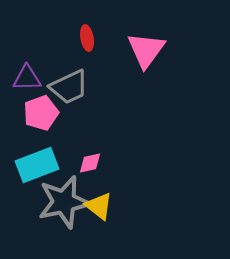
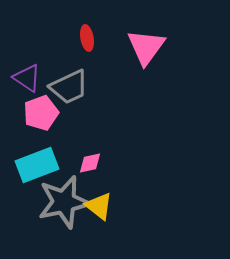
pink triangle: moved 3 px up
purple triangle: rotated 36 degrees clockwise
